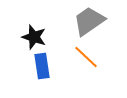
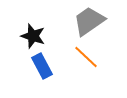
black star: moved 1 px left, 1 px up
blue rectangle: rotated 20 degrees counterclockwise
